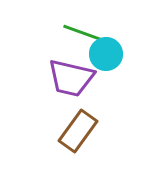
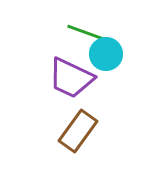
green line: moved 4 px right
purple trapezoid: rotated 12 degrees clockwise
